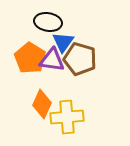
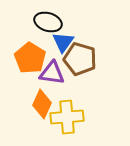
black ellipse: rotated 8 degrees clockwise
purple triangle: moved 13 px down
